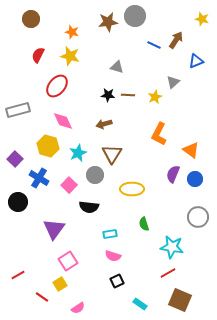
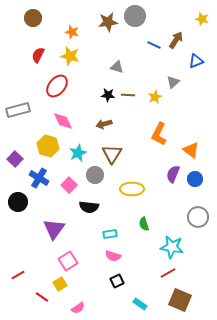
brown circle at (31, 19): moved 2 px right, 1 px up
